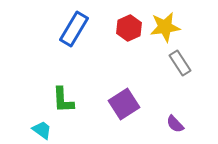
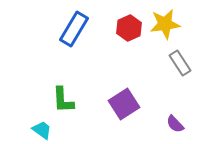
yellow star: moved 3 px up
